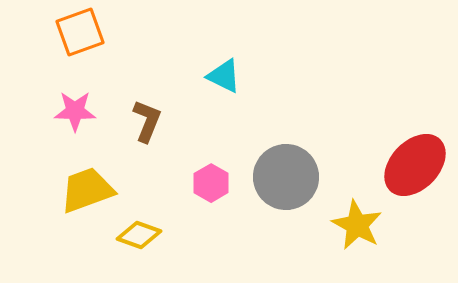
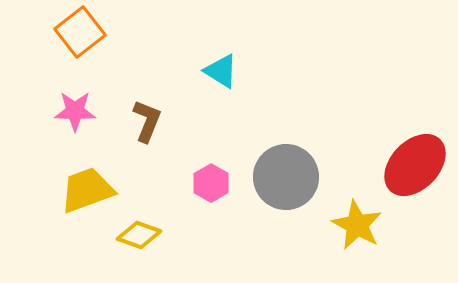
orange square: rotated 18 degrees counterclockwise
cyan triangle: moved 3 px left, 5 px up; rotated 6 degrees clockwise
